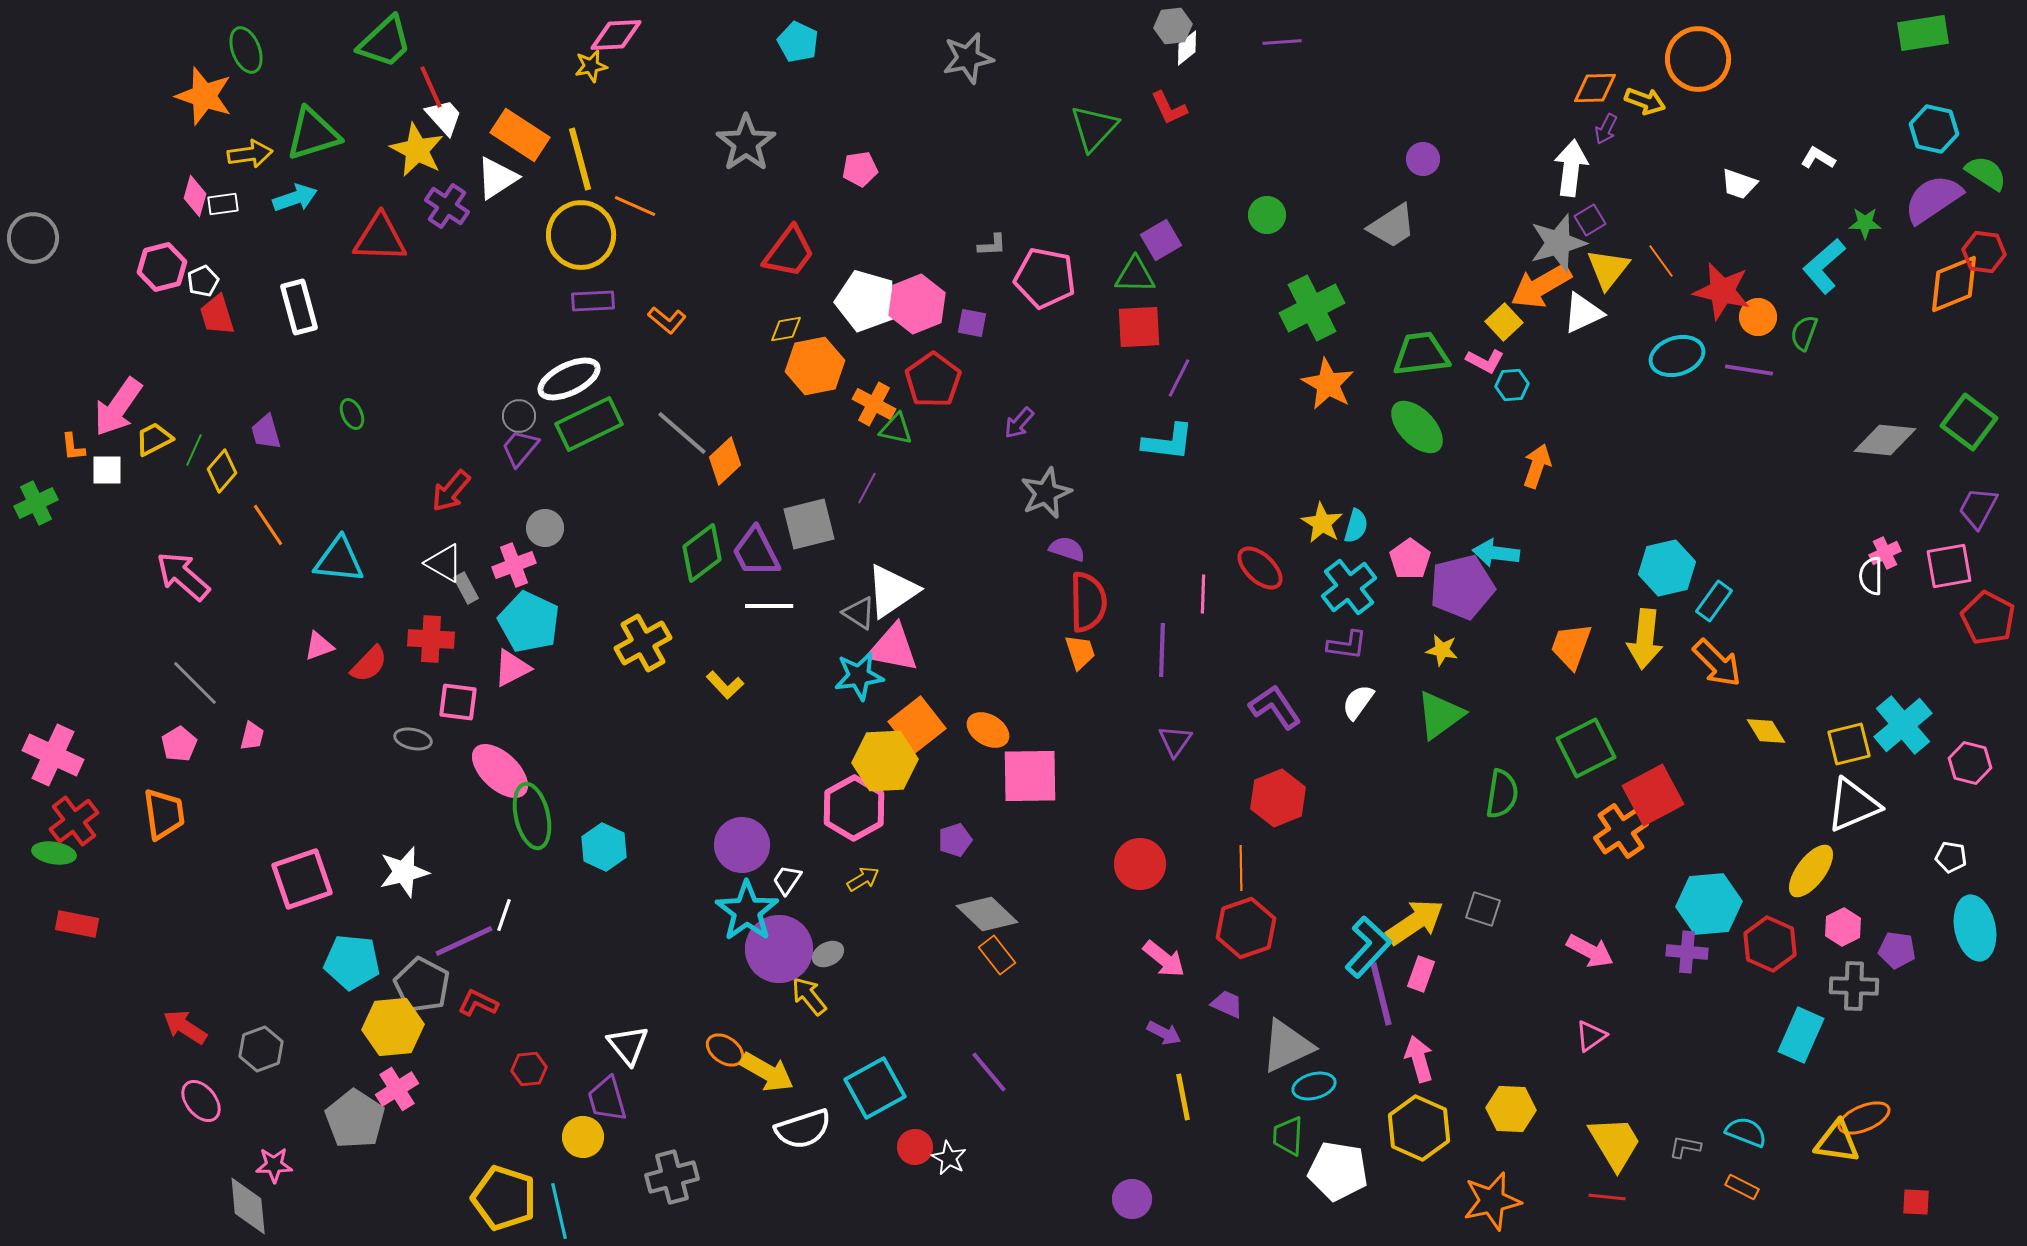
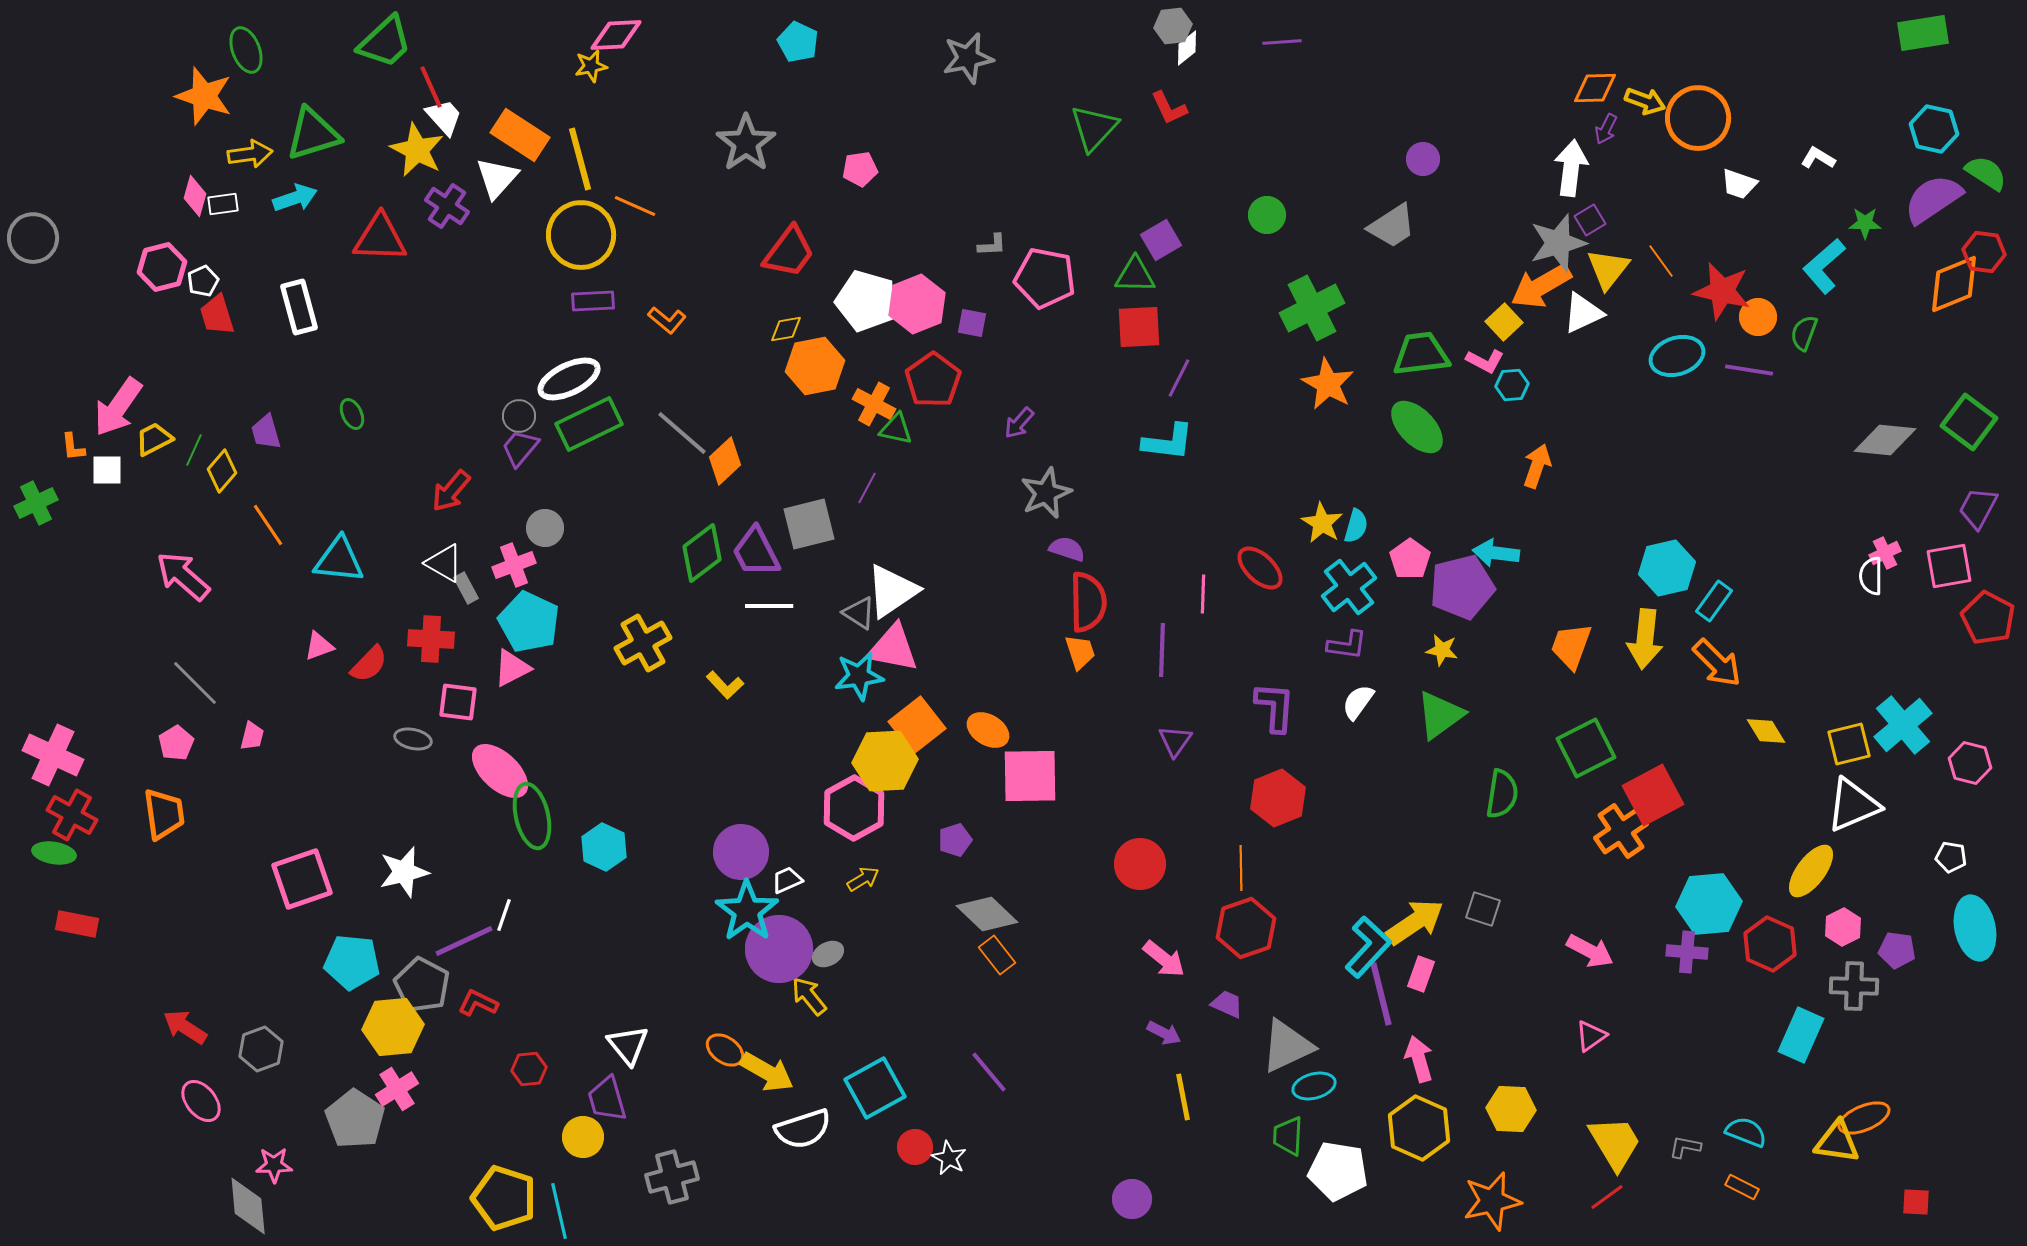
orange circle at (1698, 59): moved 59 px down
white triangle at (497, 178): rotated 15 degrees counterclockwise
purple L-shape at (1275, 707): rotated 38 degrees clockwise
pink pentagon at (179, 744): moved 3 px left, 1 px up
red cross at (74, 821): moved 2 px left, 6 px up; rotated 24 degrees counterclockwise
purple circle at (742, 845): moved 1 px left, 7 px down
white trapezoid at (787, 880): rotated 32 degrees clockwise
red line at (1607, 1197): rotated 42 degrees counterclockwise
